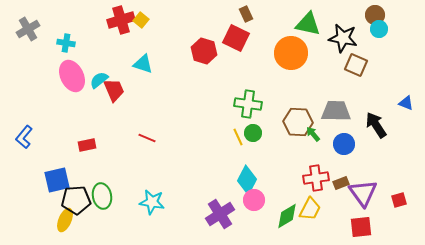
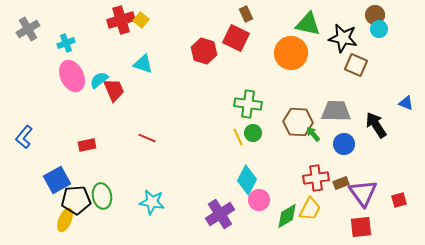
cyan cross at (66, 43): rotated 30 degrees counterclockwise
blue square at (57, 180): rotated 16 degrees counterclockwise
pink circle at (254, 200): moved 5 px right
